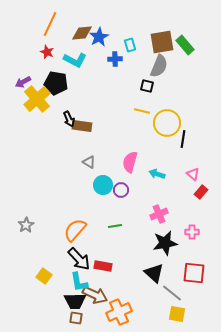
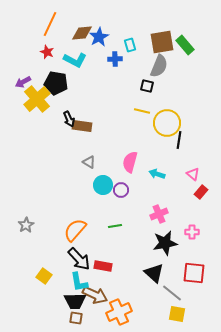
black line at (183, 139): moved 4 px left, 1 px down
